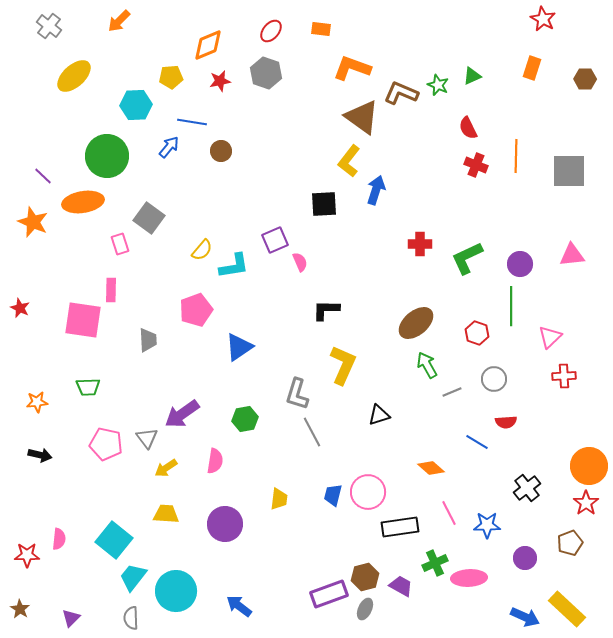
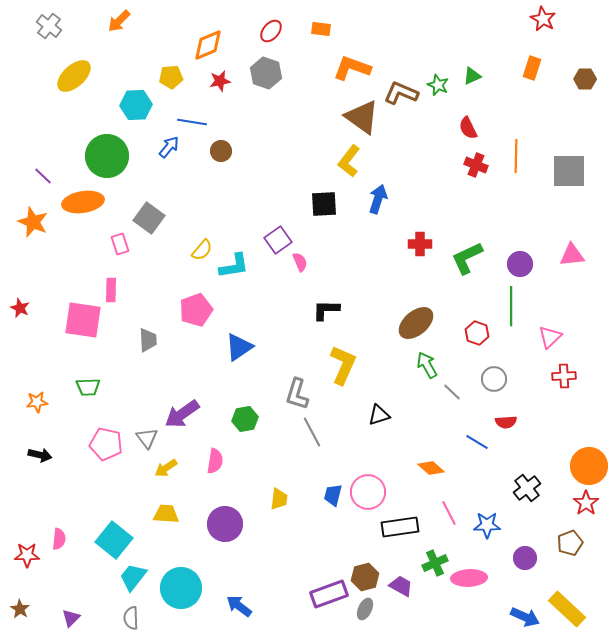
blue arrow at (376, 190): moved 2 px right, 9 px down
purple square at (275, 240): moved 3 px right; rotated 12 degrees counterclockwise
gray line at (452, 392): rotated 66 degrees clockwise
cyan circle at (176, 591): moved 5 px right, 3 px up
